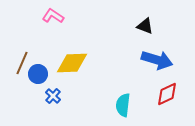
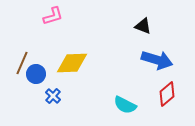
pink L-shape: rotated 130 degrees clockwise
black triangle: moved 2 px left
blue circle: moved 2 px left
red diamond: rotated 15 degrees counterclockwise
cyan semicircle: moved 2 px right; rotated 70 degrees counterclockwise
